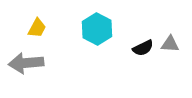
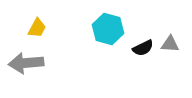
cyan hexagon: moved 11 px right; rotated 12 degrees counterclockwise
